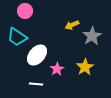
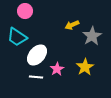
white line: moved 7 px up
